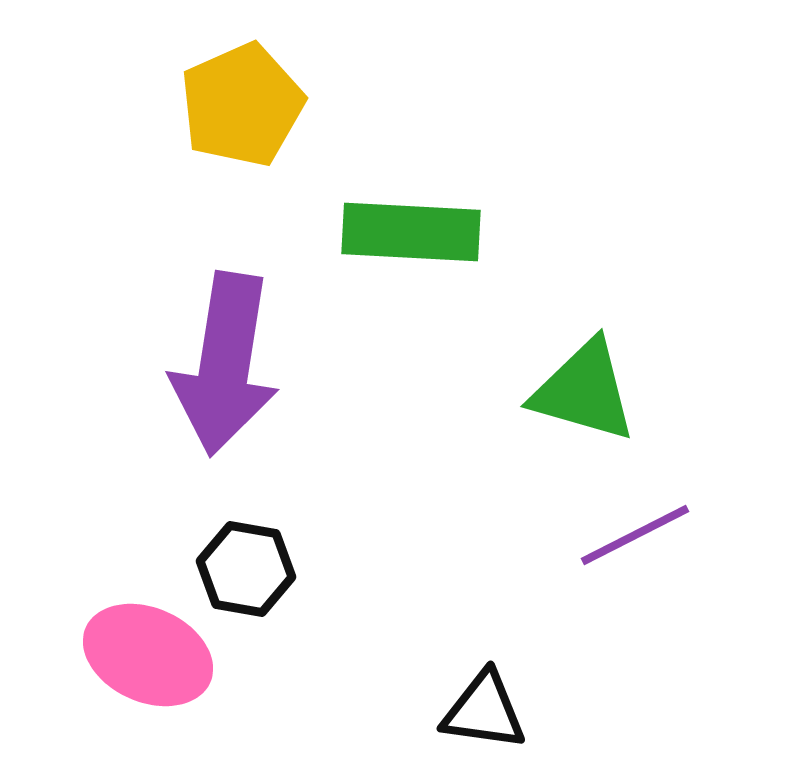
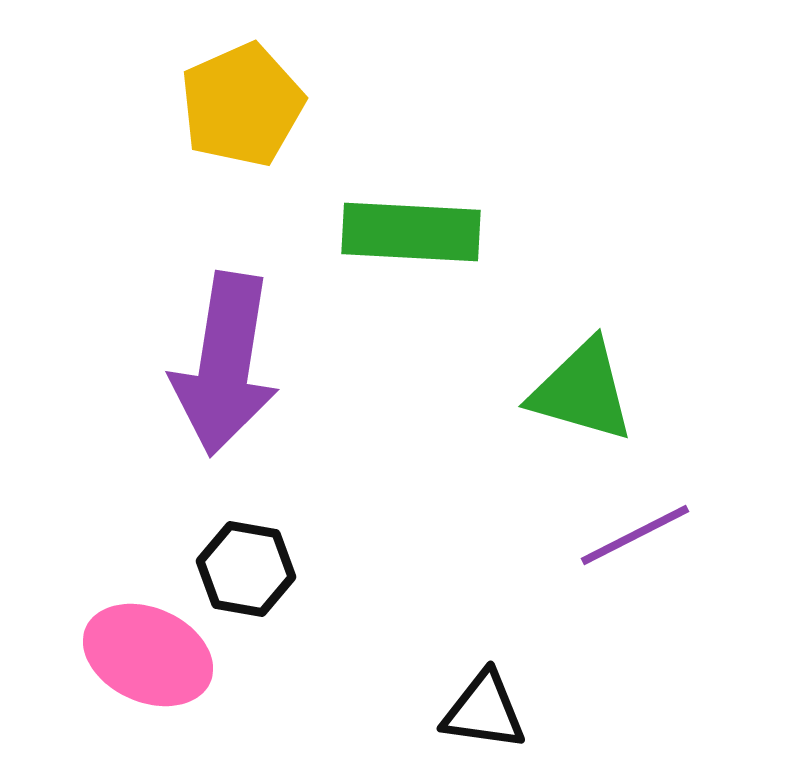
green triangle: moved 2 px left
